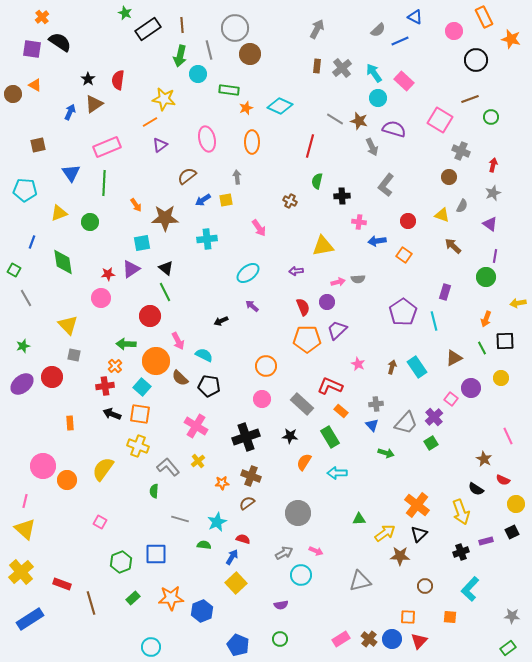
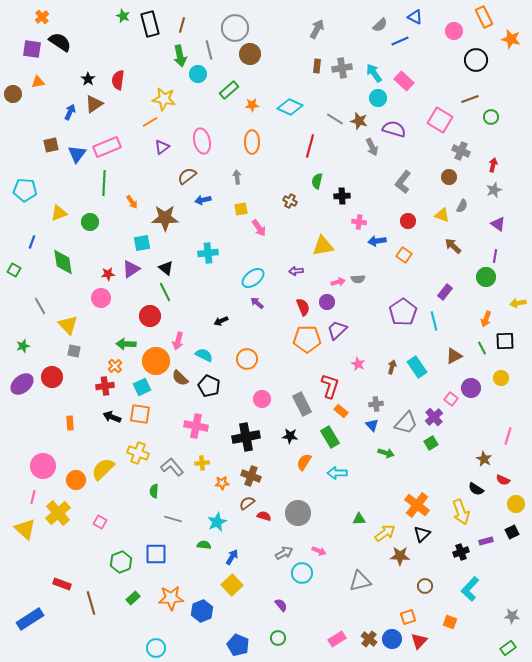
green star at (125, 13): moved 2 px left, 3 px down
brown line at (182, 25): rotated 21 degrees clockwise
black rectangle at (148, 29): moved 2 px right, 5 px up; rotated 70 degrees counterclockwise
gray semicircle at (378, 30): moved 2 px right, 5 px up
green arrow at (180, 56): rotated 25 degrees counterclockwise
gray cross at (342, 68): rotated 30 degrees clockwise
orange triangle at (35, 85): moved 3 px right, 3 px up; rotated 40 degrees counterclockwise
green rectangle at (229, 90): rotated 48 degrees counterclockwise
cyan diamond at (280, 106): moved 10 px right, 1 px down
orange star at (246, 108): moved 6 px right, 3 px up; rotated 16 degrees clockwise
pink ellipse at (207, 139): moved 5 px left, 2 px down
brown square at (38, 145): moved 13 px right
purple triangle at (160, 145): moved 2 px right, 2 px down
blue triangle at (71, 173): moved 6 px right, 19 px up; rotated 12 degrees clockwise
gray L-shape at (386, 185): moved 17 px right, 3 px up
gray star at (493, 193): moved 1 px right, 3 px up
blue arrow at (203, 200): rotated 21 degrees clockwise
yellow square at (226, 200): moved 15 px right, 9 px down
orange arrow at (136, 205): moved 4 px left, 3 px up
purple triangle at (490, 224): moved 8 px right
cyan cross at (207, 239): moved 1 px right, 14 px down
cyan ellipse at (248, 273): moved 5 px right, 5 px down
purple rectangle at (445, 292): rotated 21 degrees clockwise
gray line at (26, 298): moved 14 px right, 8 px down
purple arrow at (252, 306): moved 5 px right, 3 px up
pink arrow at (178, 341): rotated 42 degrees clockwise
gray square at (74, 355): moved 4 px up
brown triangle at (454, 358): moved 2 px up
orange circle at (266, 366): moved 19 px left, 7 px up
black pentagon at (209, 386): rotated 15 degrees clockwise
red L-shape at (330, 386): rotated 85 degrees clockwise
cyan square at (142, 387): rotated 24 degrees clockwise
gray rectangle at (302, 404): rotated 20 degrees clockwise
black arrow at (112, 414): moved 3 px down
pink cross at (196, 426): rotated 20 degrees counterclockwise
pink line at (508, 436): rotated 42 degrees clockwise
black cross at (246, 437): rotated 8 degrees clockwise
yellow cross at (138, 446): moved 7 px down
yellow cross at (198, 461): moved 4 px right, 2 px down; rotated 32 degrees clockwise
gray L-shape at (168, 467): moved 4 px right
yellow semicircle at (103, 469): rotated 10 degrees clockwise
orange circle at (67, 480): moved 9 px right
pink line at (25, 501): moved 8 px right, 4 px up
gray line at (180, 519): moved 7 px left
black triangle at (419, 534): moved 3 px right
red semicircle at (243, 539): moved 21 px right, 23 px up
pink arrow at (316, 551): moved 3 px right
yellow cross at (21, 572): moved 37 px right, 59 px up
cyan circle at (301, 575): moved 1 px right, 2 px up
yellow square at (236, 583): moved 4 px left, 2 px down
purple semicircle at (281, 605): rotated 120 degrees counterclockwise
orange square at (408, 617): rotated 21 degrees counterclockwise
orange square at (450, 617): moved 5 px down; rotated 16 degrees clockwise
green circle at (280, 639): moved 2 px left, 1 px up
pink rectangle at (341, 639): moved 4 px left
cyan circle at (151, 647): moved 5 px right, 1 px down
